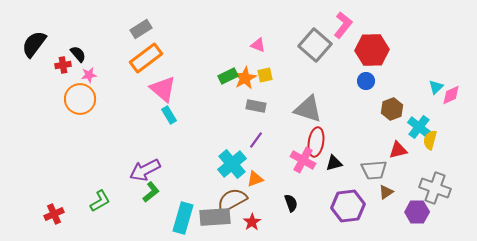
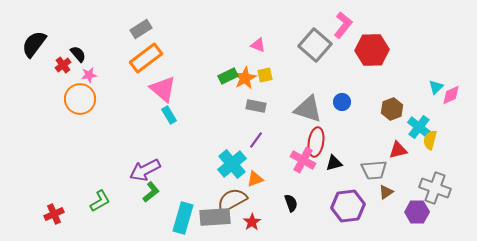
red cross at (63, 65): rotated 28 degrees counterclockwise
blue circle at (366, 81): moved 24 px left, 21 px down
